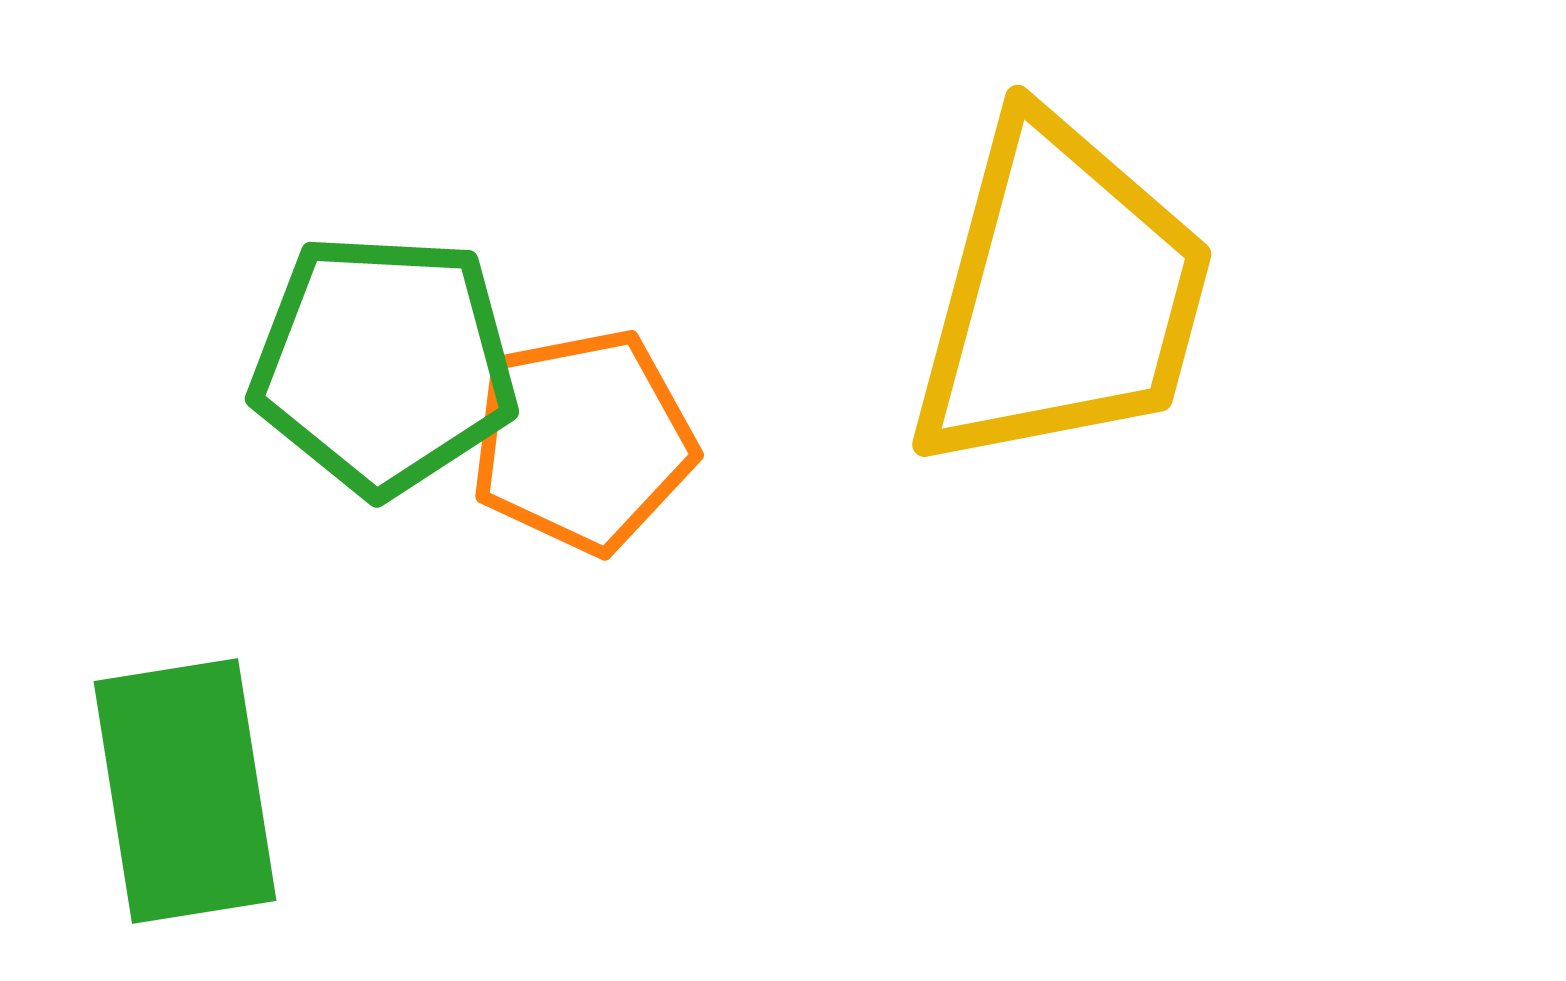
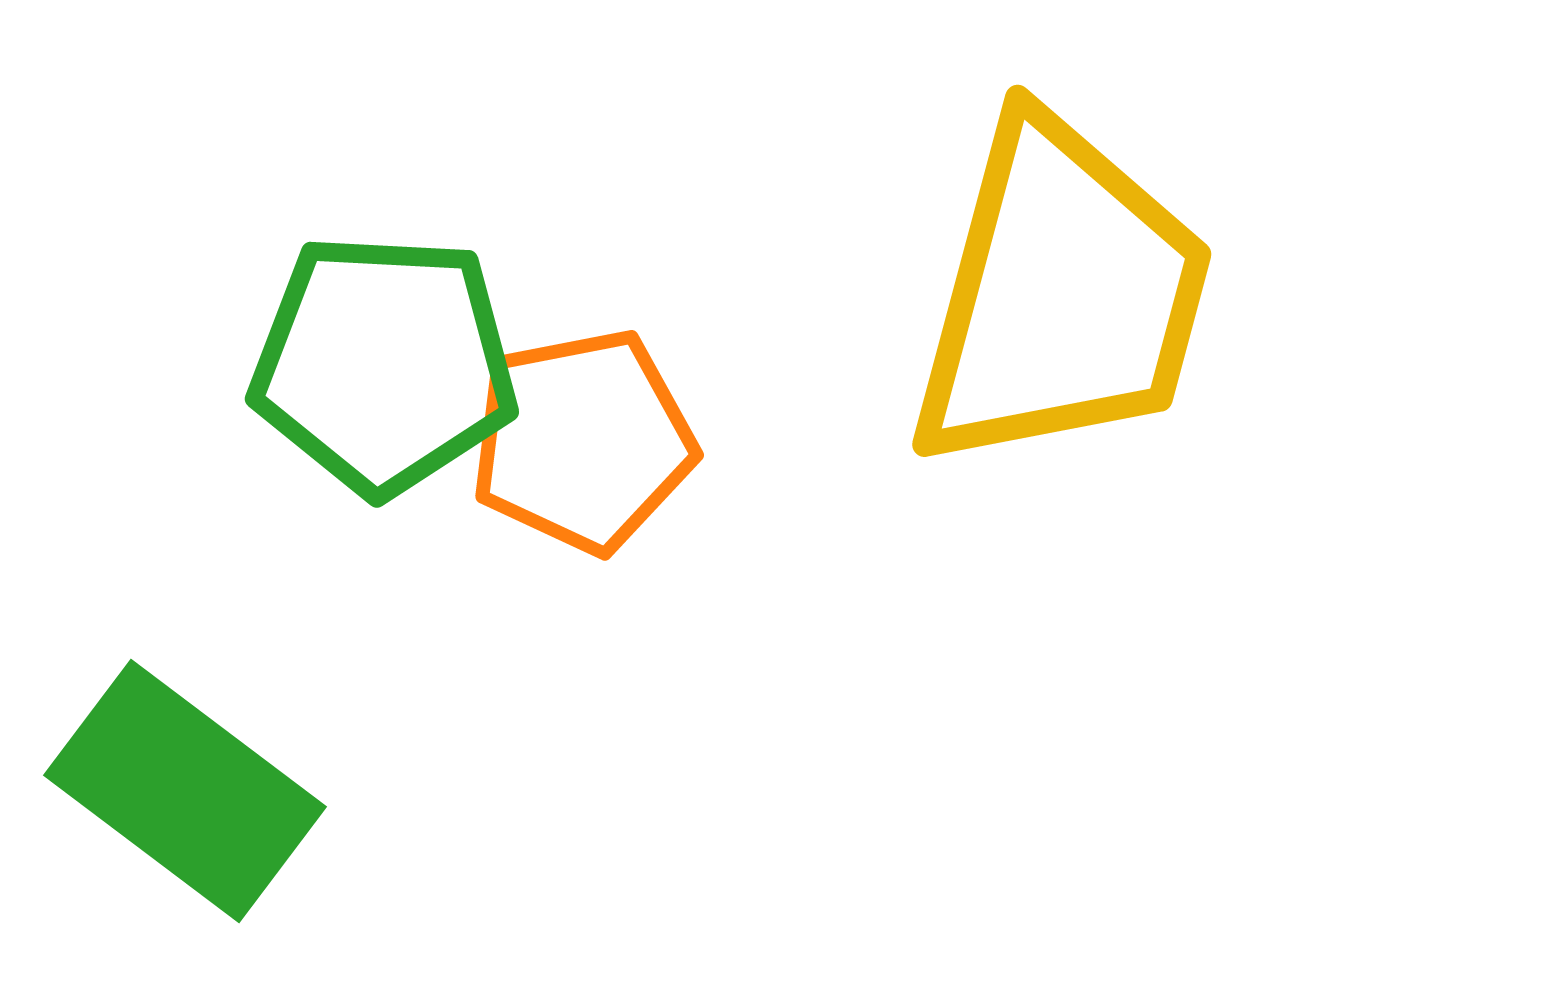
green rectangle: rotated 44 degrees counterclockwise
